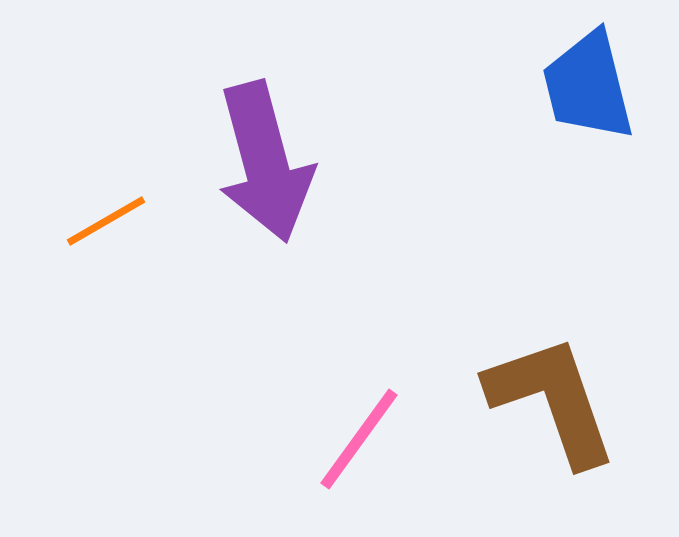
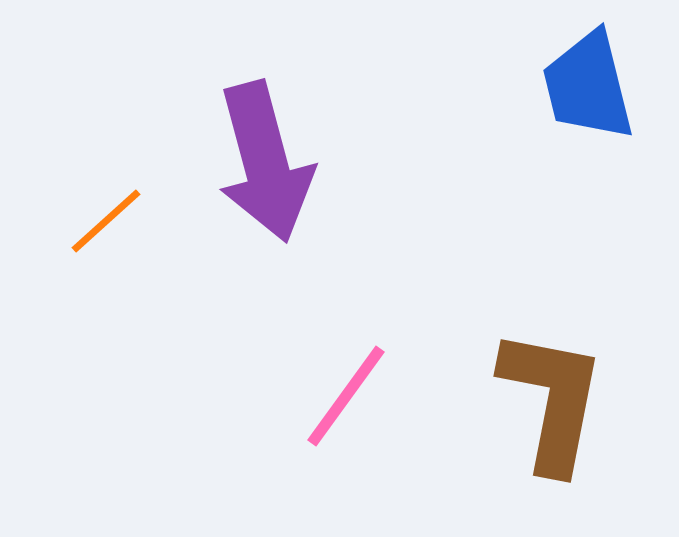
orange line: rotated 12 degrees counterclockwise
brown L-shape: rotated 30 degrees clockwise
pink line: moved 13 px left, 43 px up
